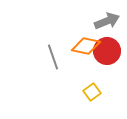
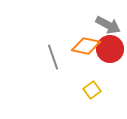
gray arrow: moved 1 px right, 4 px down; rotated 50 degrees clockwise
red circle: moved 3 px right, 2 px up
yellow square: moved 2 px up
